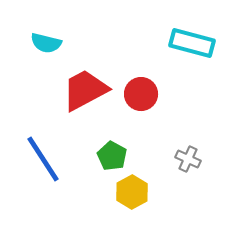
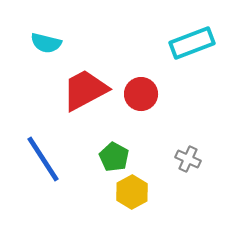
cyan rectangle: rotated 36 degrees counterclockwise
green pentagon: moved 2 px right, 1 px down
